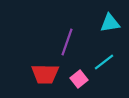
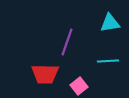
cyan line: moved 4 px right, 1 px up; rotated 35 degrees clockwise
pink square: moved 7 px down
